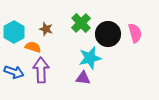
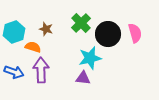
cyan hexagon: rotated 10 degrees clockwise
